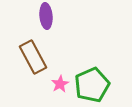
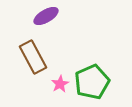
purple ellipse: rotated 65 degrees clockwise
green pentagon: moved 3 px up
